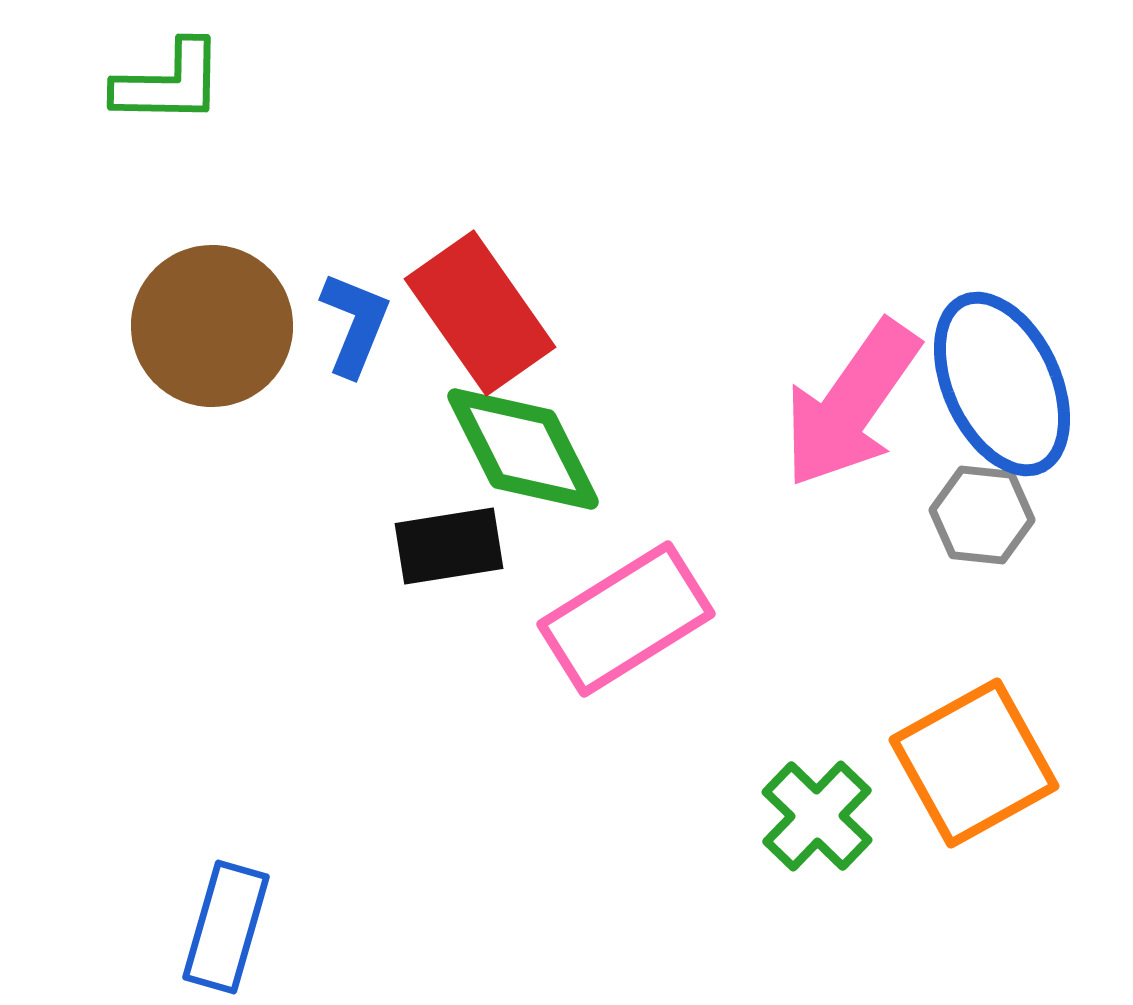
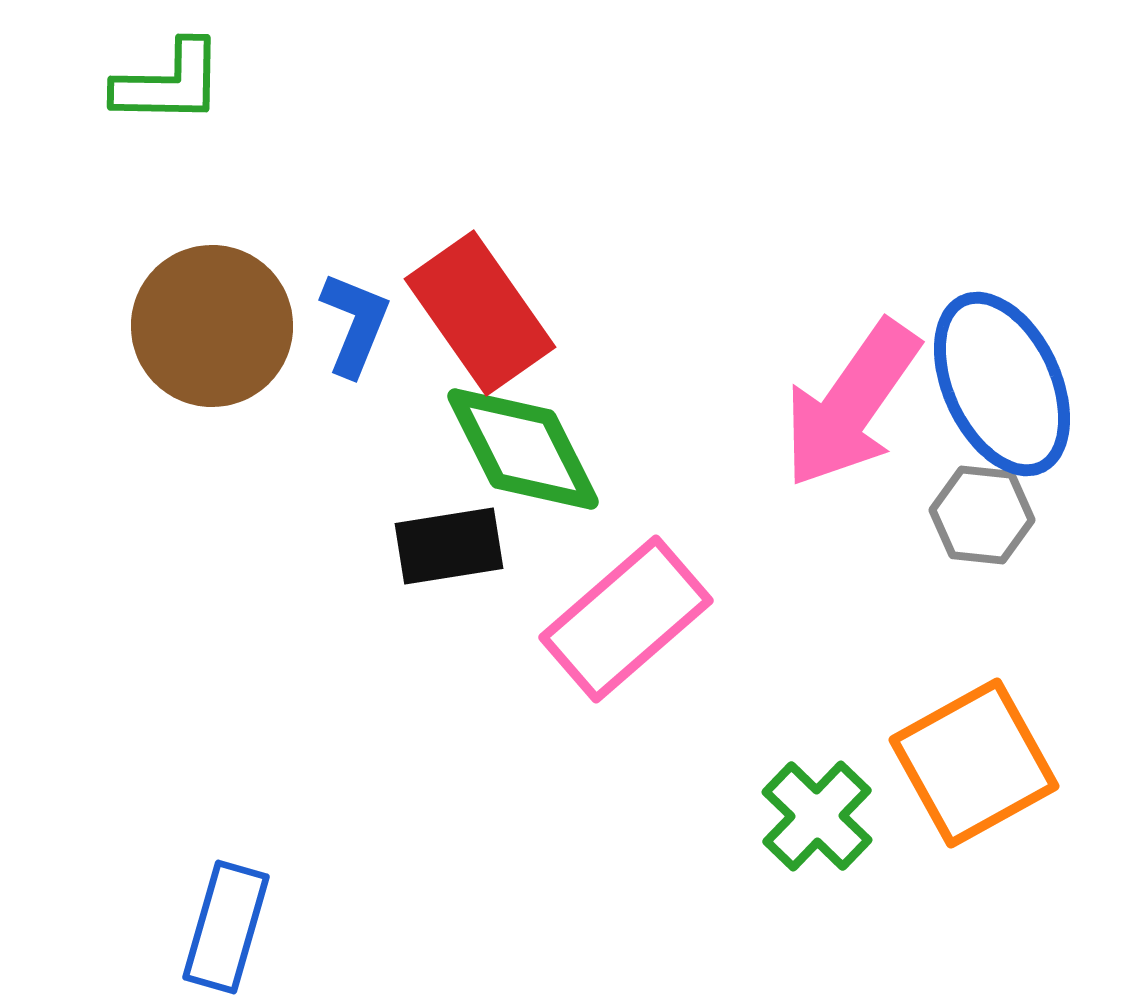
pink rectangle: rotated 9 degrees counterclockwise
